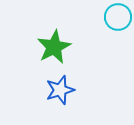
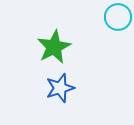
blue star: moved 2 px up
